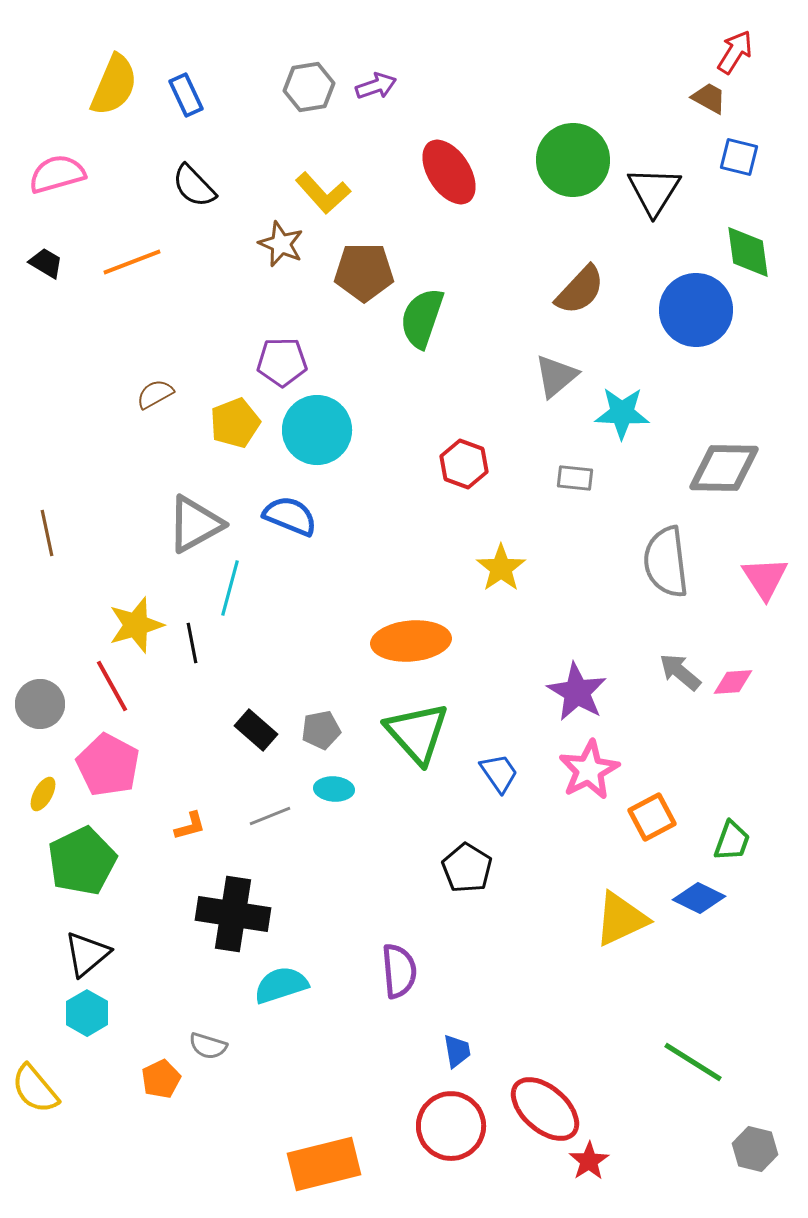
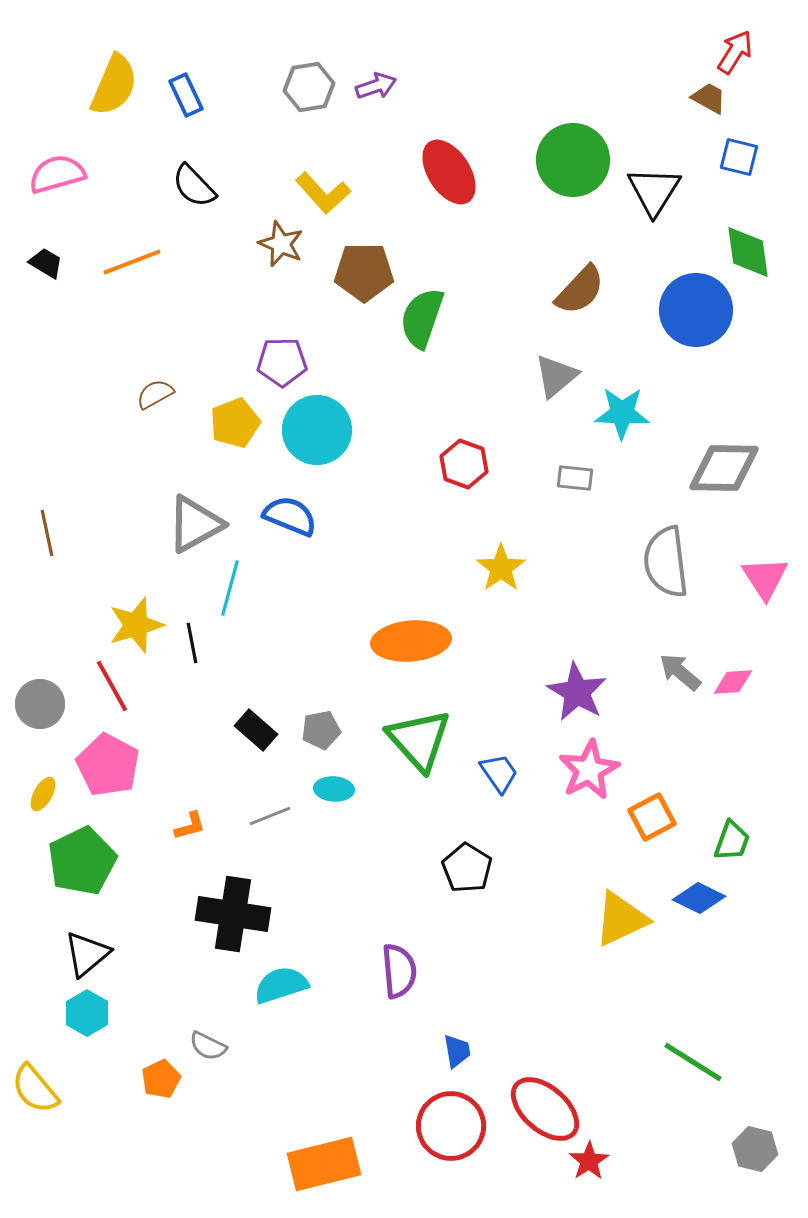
green triangle at (417, 733): moved 2 px right, 7 px down
gray semicircle at (208, 1046): rotated 9 degrees clockwise
